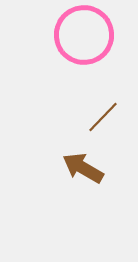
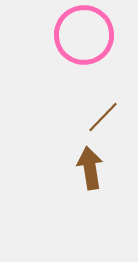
brown arrow: moved 7 px right; rotated 51 degrees clockwise
